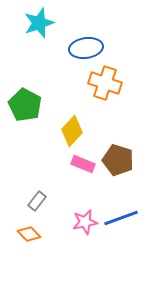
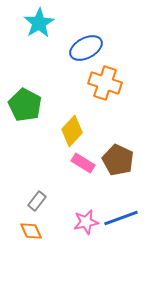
cyan star: rotated 12 degrees counterclockwise
blue ellipse: rotated 20 degrees counterclockwise
brown pentagon: rotated 8 degrees clockwise
pink rectangle: moved 1 px up; rotated 10 degrees clockwise
pink star: moved 1 px right
orange diamond: moved 2 px right, 3 px up; rotated 20 degrees clockwise
